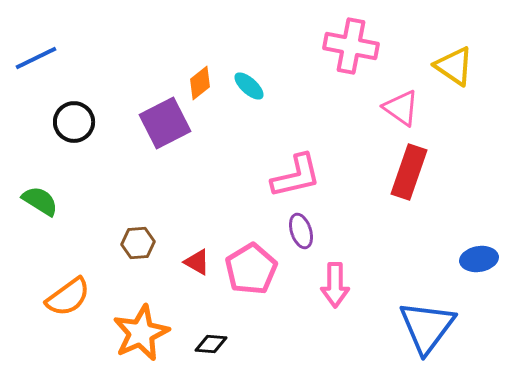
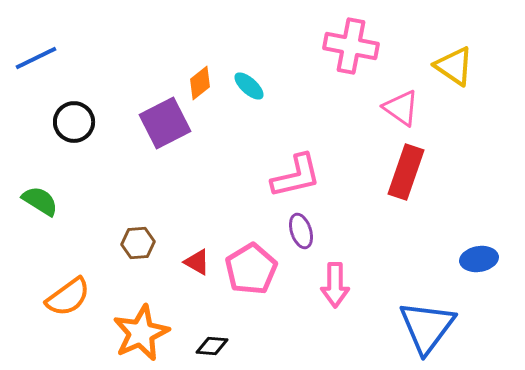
red rectangle: moved 3 px left
black diamond: moved 1 px right, 2 px down
